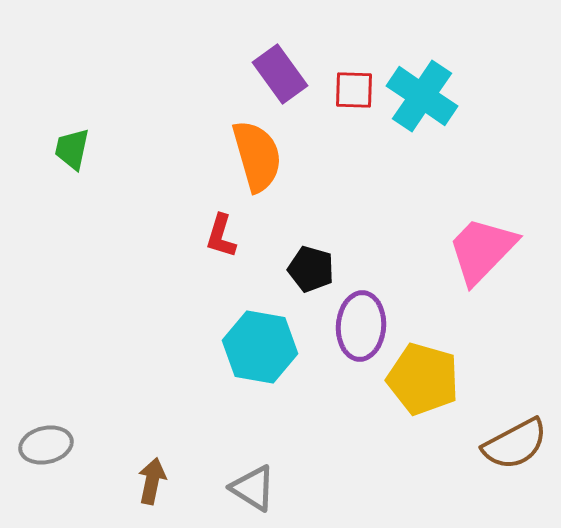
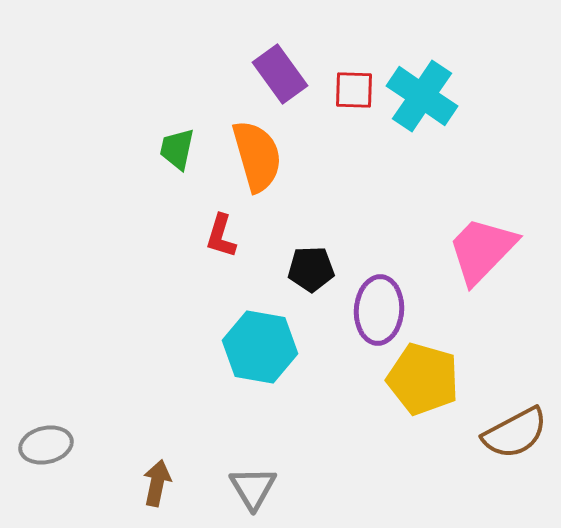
green trapezoid: moved 105 px right
black pentagon: rotated 18 degrees counterclockwise
purple ellipse: moved 18 px right, 16 px up
brown semicircle: moved 11 px up
brown arrow: moved 5 px right, 2 px down
gray triangle: rotated 27 degrees clockwise
